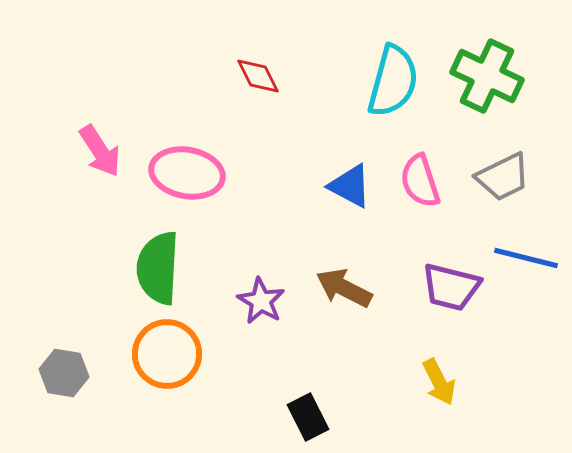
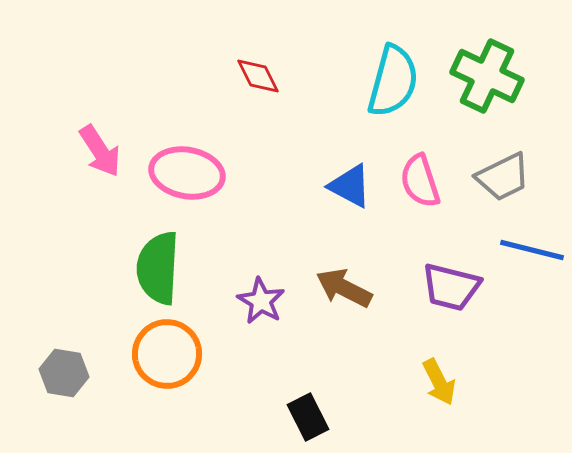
blue line: moved 6 px right, 8 px up
